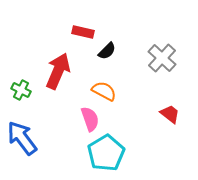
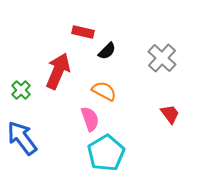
green cross: rotated 18 degrees clockwise
red trapezoid: rotated 15 degrees clockwise
